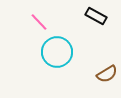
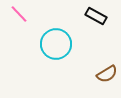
pink line: moved 20 px left, 8 px up
cyan circle: moved 1 px left, 8 px up
